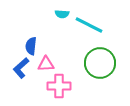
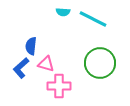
cyan semicircle: moved 1 px right, 2 px up
cyan line: moved 4 px right, 6 px up
pink triangle: rotated 18 degrees clockwise
